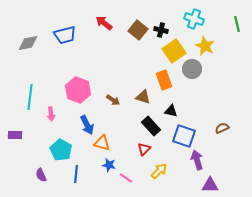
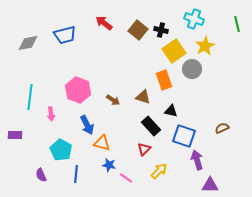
yellow star: rotated 18 degrees clockwise
